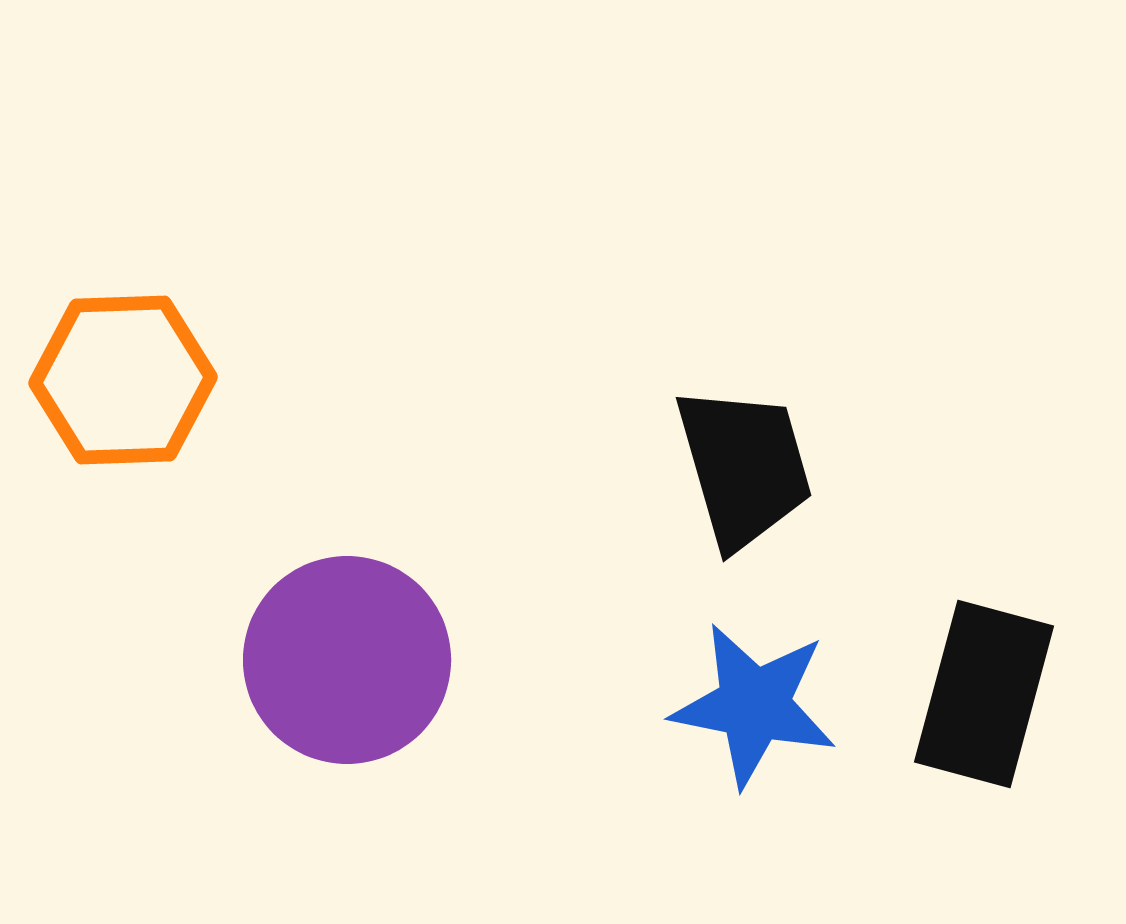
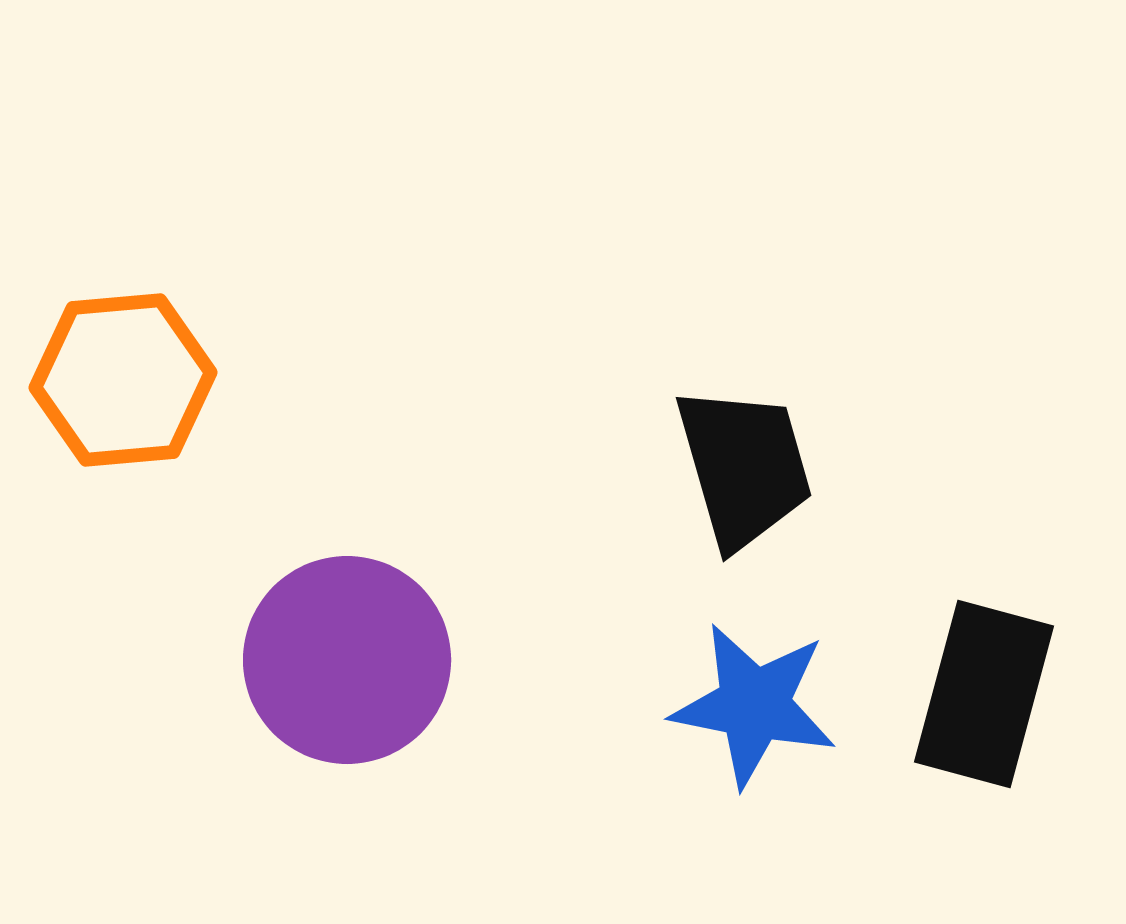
orange hexagon: rotated 3 degrees counterclockwise
